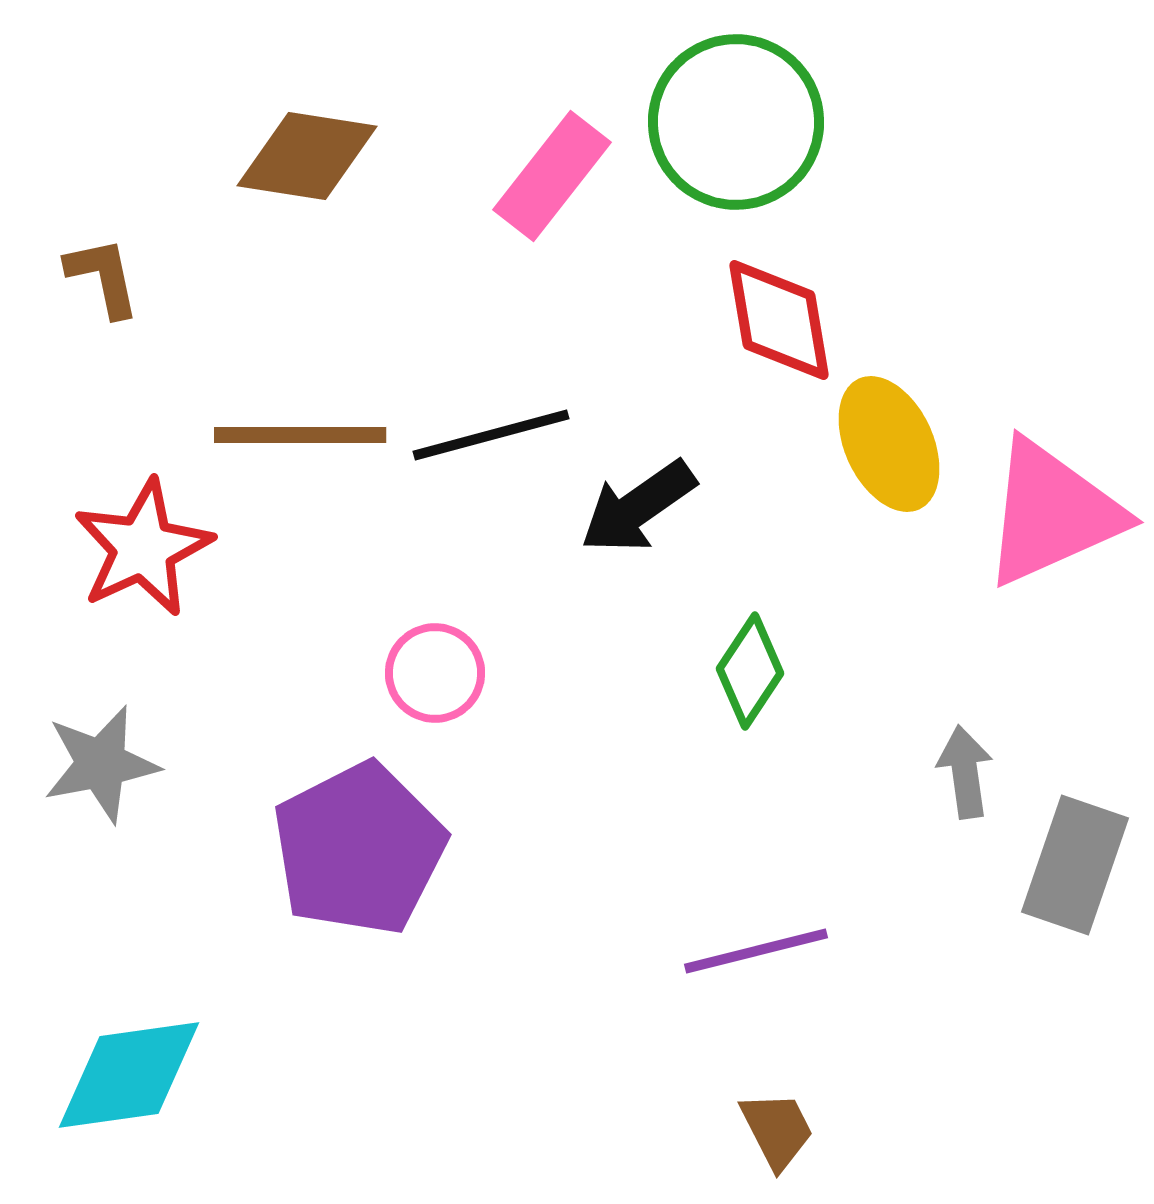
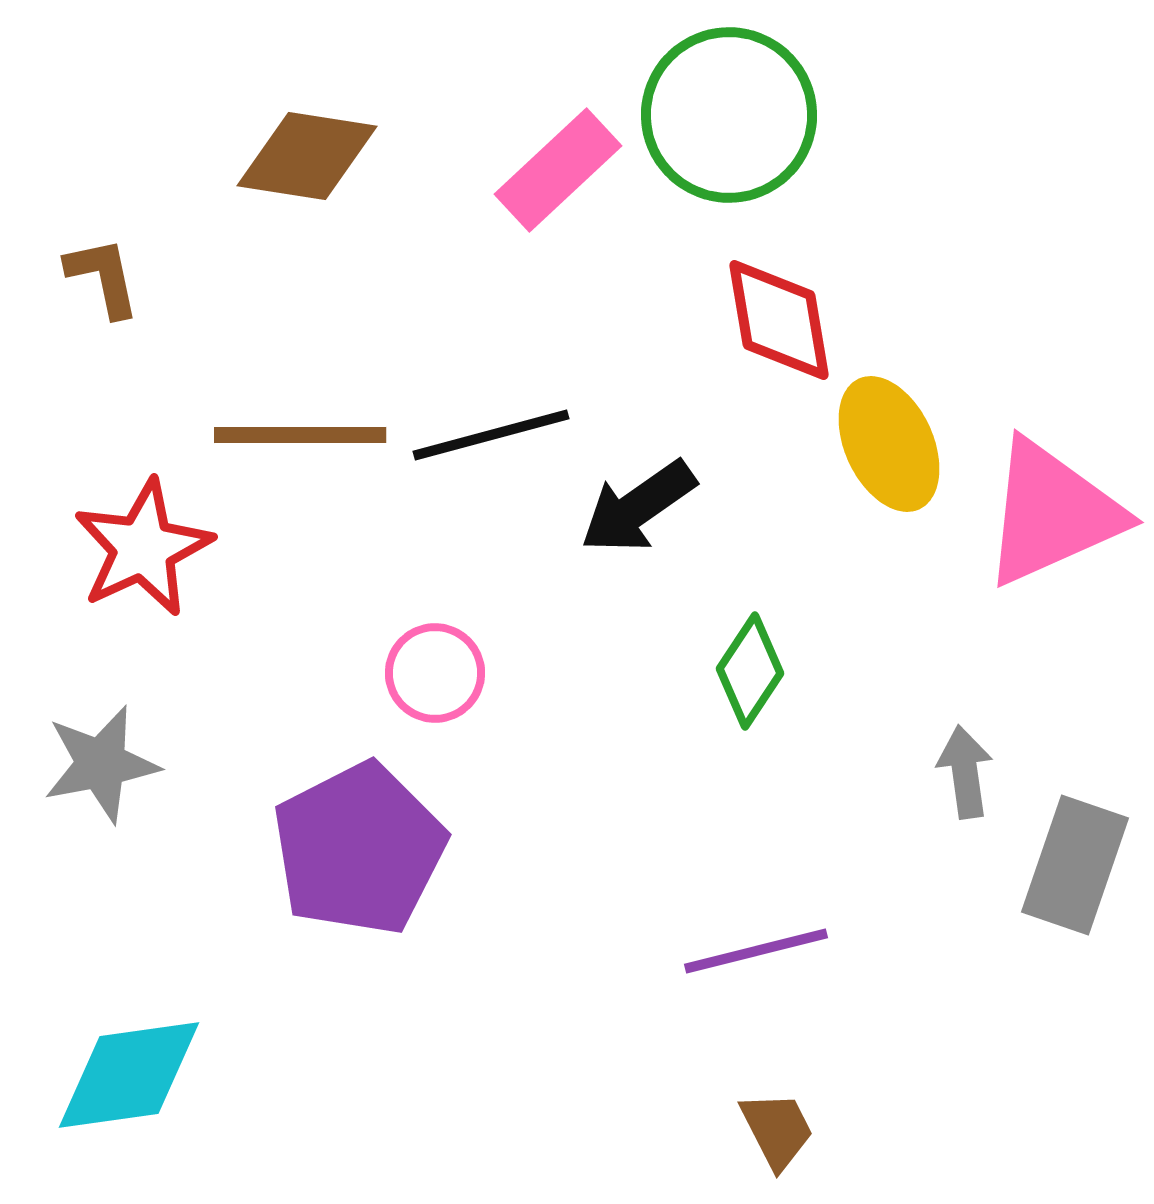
green circle: moved 7 px left, 7 px up
pink rectangle: moved 6 px right, 6 px up; rotated 9 degrees clockwise
